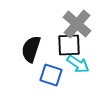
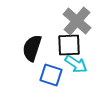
gray cross: moved 3 px up
black semicircle: moved 1 px right, 1 px up
cyan arrow: moved 2 px left
